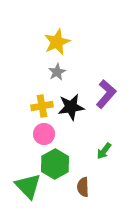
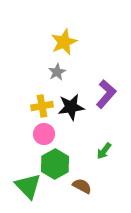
yellow star: moved 7 px right
brown semicircle: moved 1 px left, 1 px up; rotated 120 degrees clockwise
